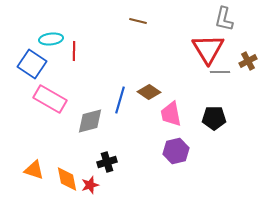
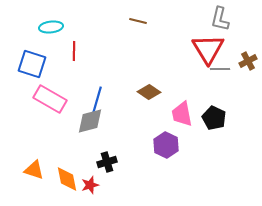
gray L-shape: moved 4 px left
cyan ellipse: moved 12 px up
blue square: rotated 16 degrees counterclockwise
gray line: moved 3 px up
blue line: moved 23 px left
pink trapezoid: moved 11 px right
black pentagon: rotated 25 degrees clockwise
purple hexagon: moved 10 px left, 6 px up; rotated 20 degrees counterclockwise
